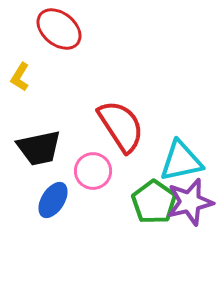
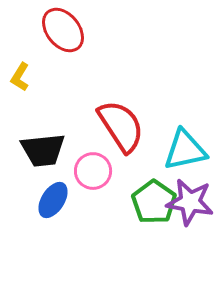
red ellipse: moved 4 px right, 1 px down; rotated 12 degrees clockwise
black trapezoid: moved 4 px right, 2 px down; rotated 6 degrees clockwise
cyan triangle: moved 4 px right, 11 px up
purple star: rotated 24 degrees clockwise
